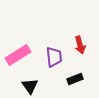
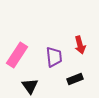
pink rectangle: moved 1 px left; rotated 25 degrees counterclockwise
